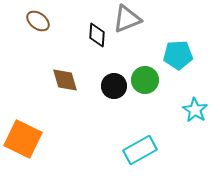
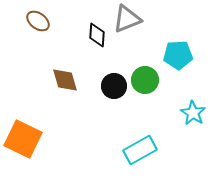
cyan star: moved 2 px left, 3 px down
